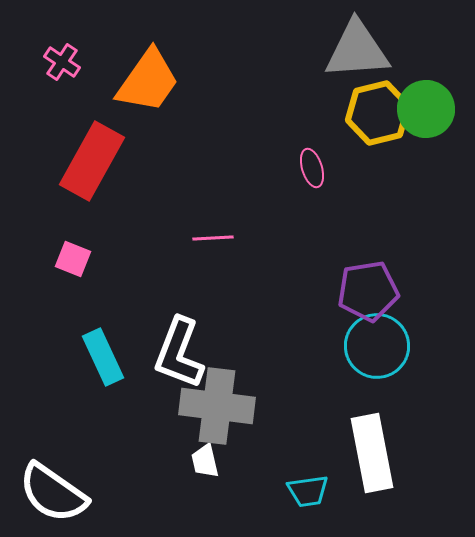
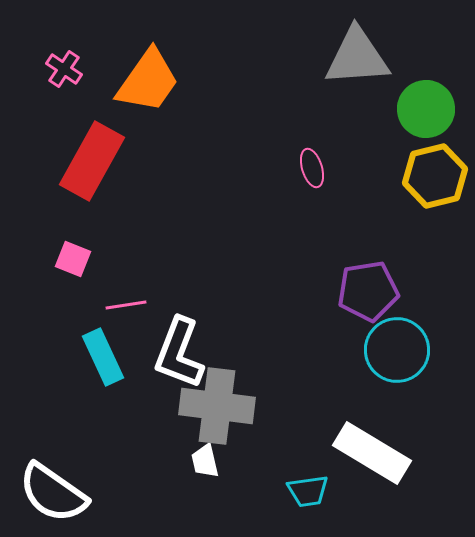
gray triangle: moved 7 px down
pink cross: moved 2 px right, 7 px down
yellow hexagon: moved 57 px right, 63 px down
pink line: moved 87 px left, 67 px down; rotated 6 degrees counterclockwise
cyan circle: moved 20 px right, 4 px down
white rectangle: rotated 48 degrees counterclockwise
